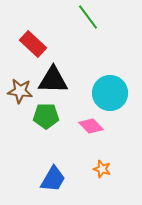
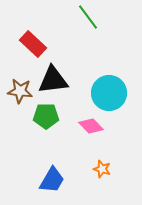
black triangle: rotated 8 degrees counterclockwise
cyan circle: moved 1 px left
blue trapezoid: moved 1 px left, 1 px down
